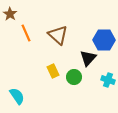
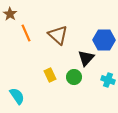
black triangle: moved 2 px left
yellow rectangle: moved 3 px left, 4 px down
